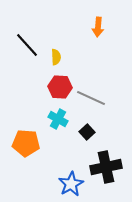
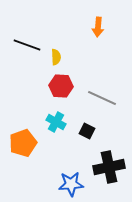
black line: rotated 28 degrees counterclockwise
red hexagon: moved 1 px right, 1 px up
gray line: moved 11 px right
cyan cross: moved 2 px left, 3 px down
black square: moved 1 px up; rotated 21 degrees counterclockwise
orange pentagon: moved 3 px left; rotated 24 degrees counterclockwise
black cross: moved 3 px right
blue star: rotated 25 degrees clockwise
